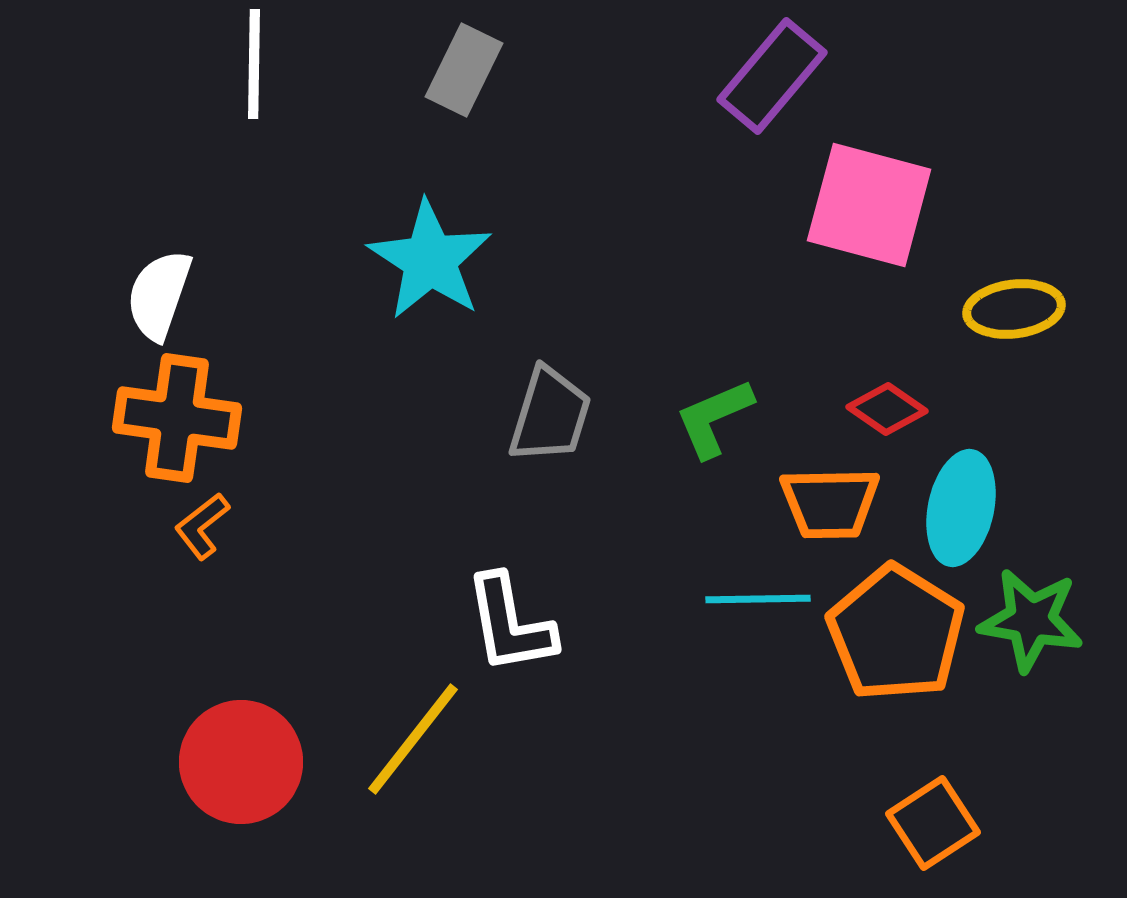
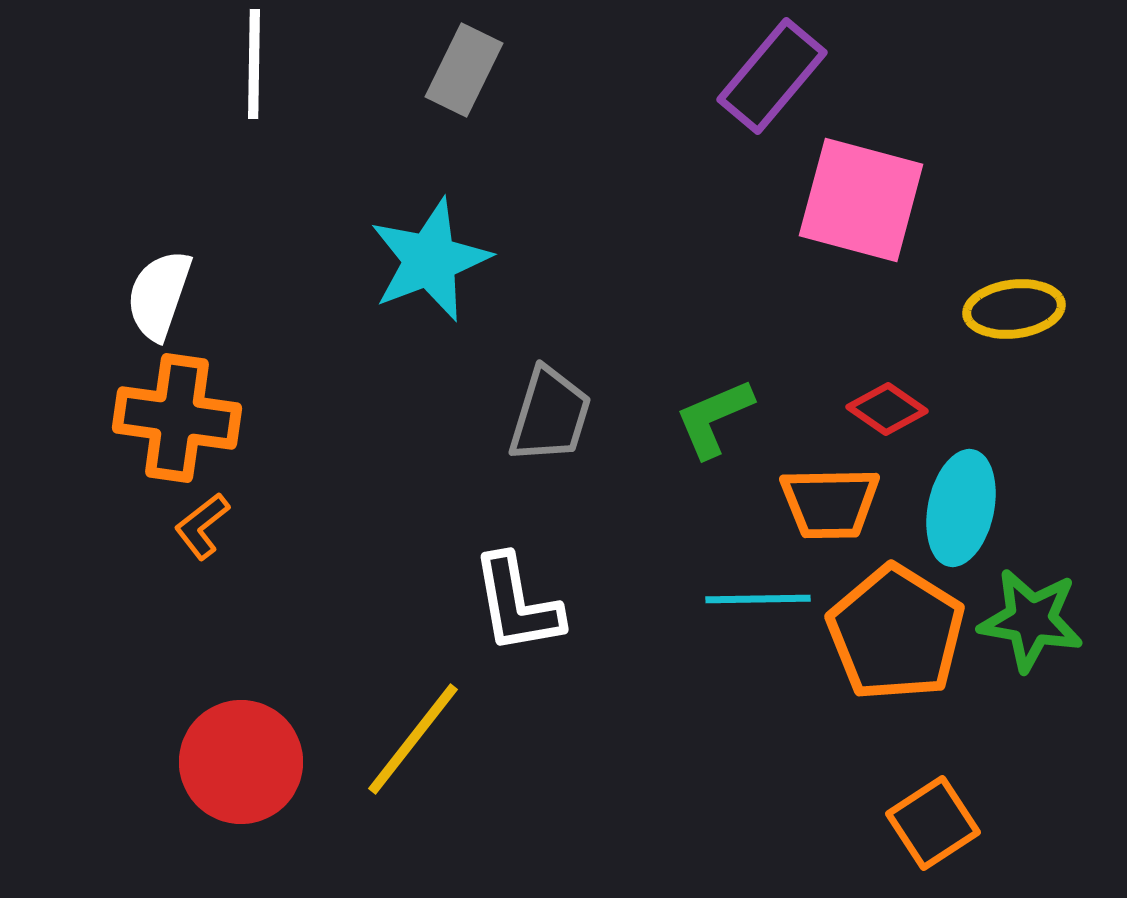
pink square: moved 8 px left, 5 px up
cyan star: rotated 18 degrees clockwise
white L-shape: moved 7 px right, 20 px up
